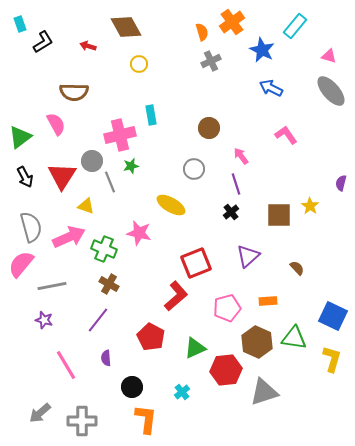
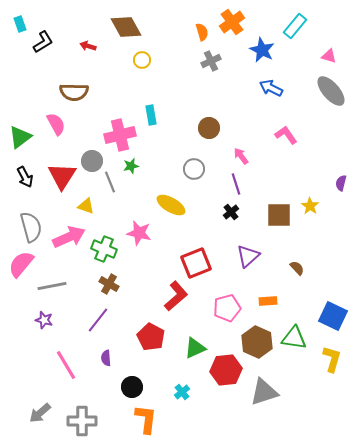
yellow circle at (139, 64): moved 3 px right, 4 px up
